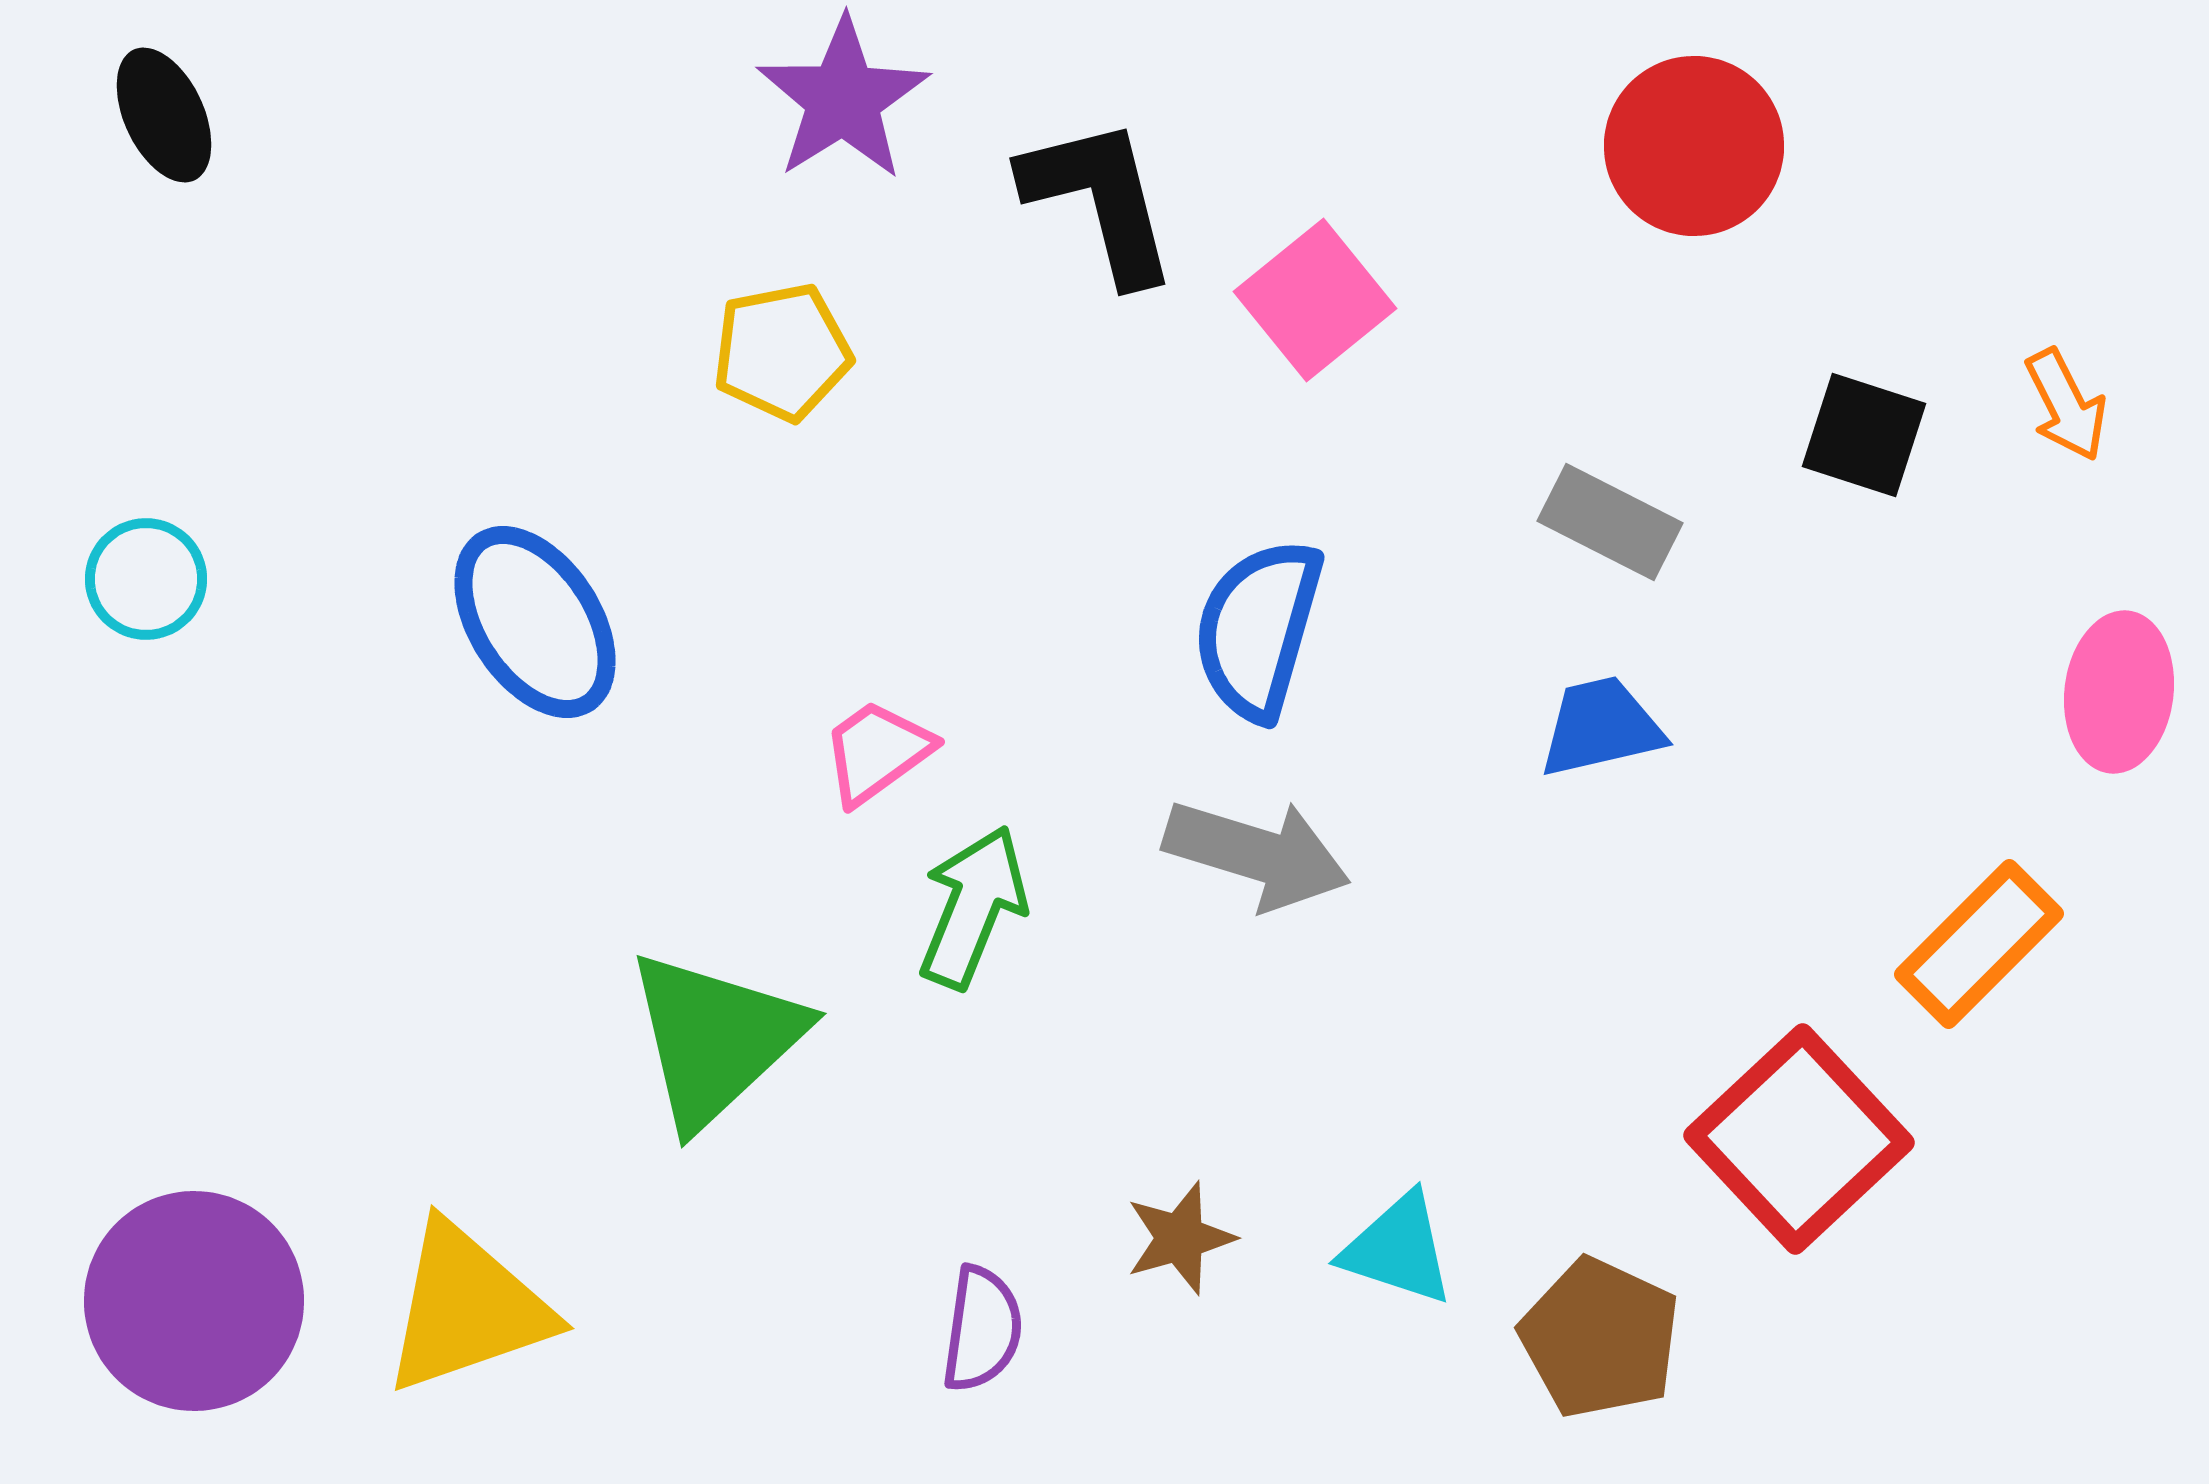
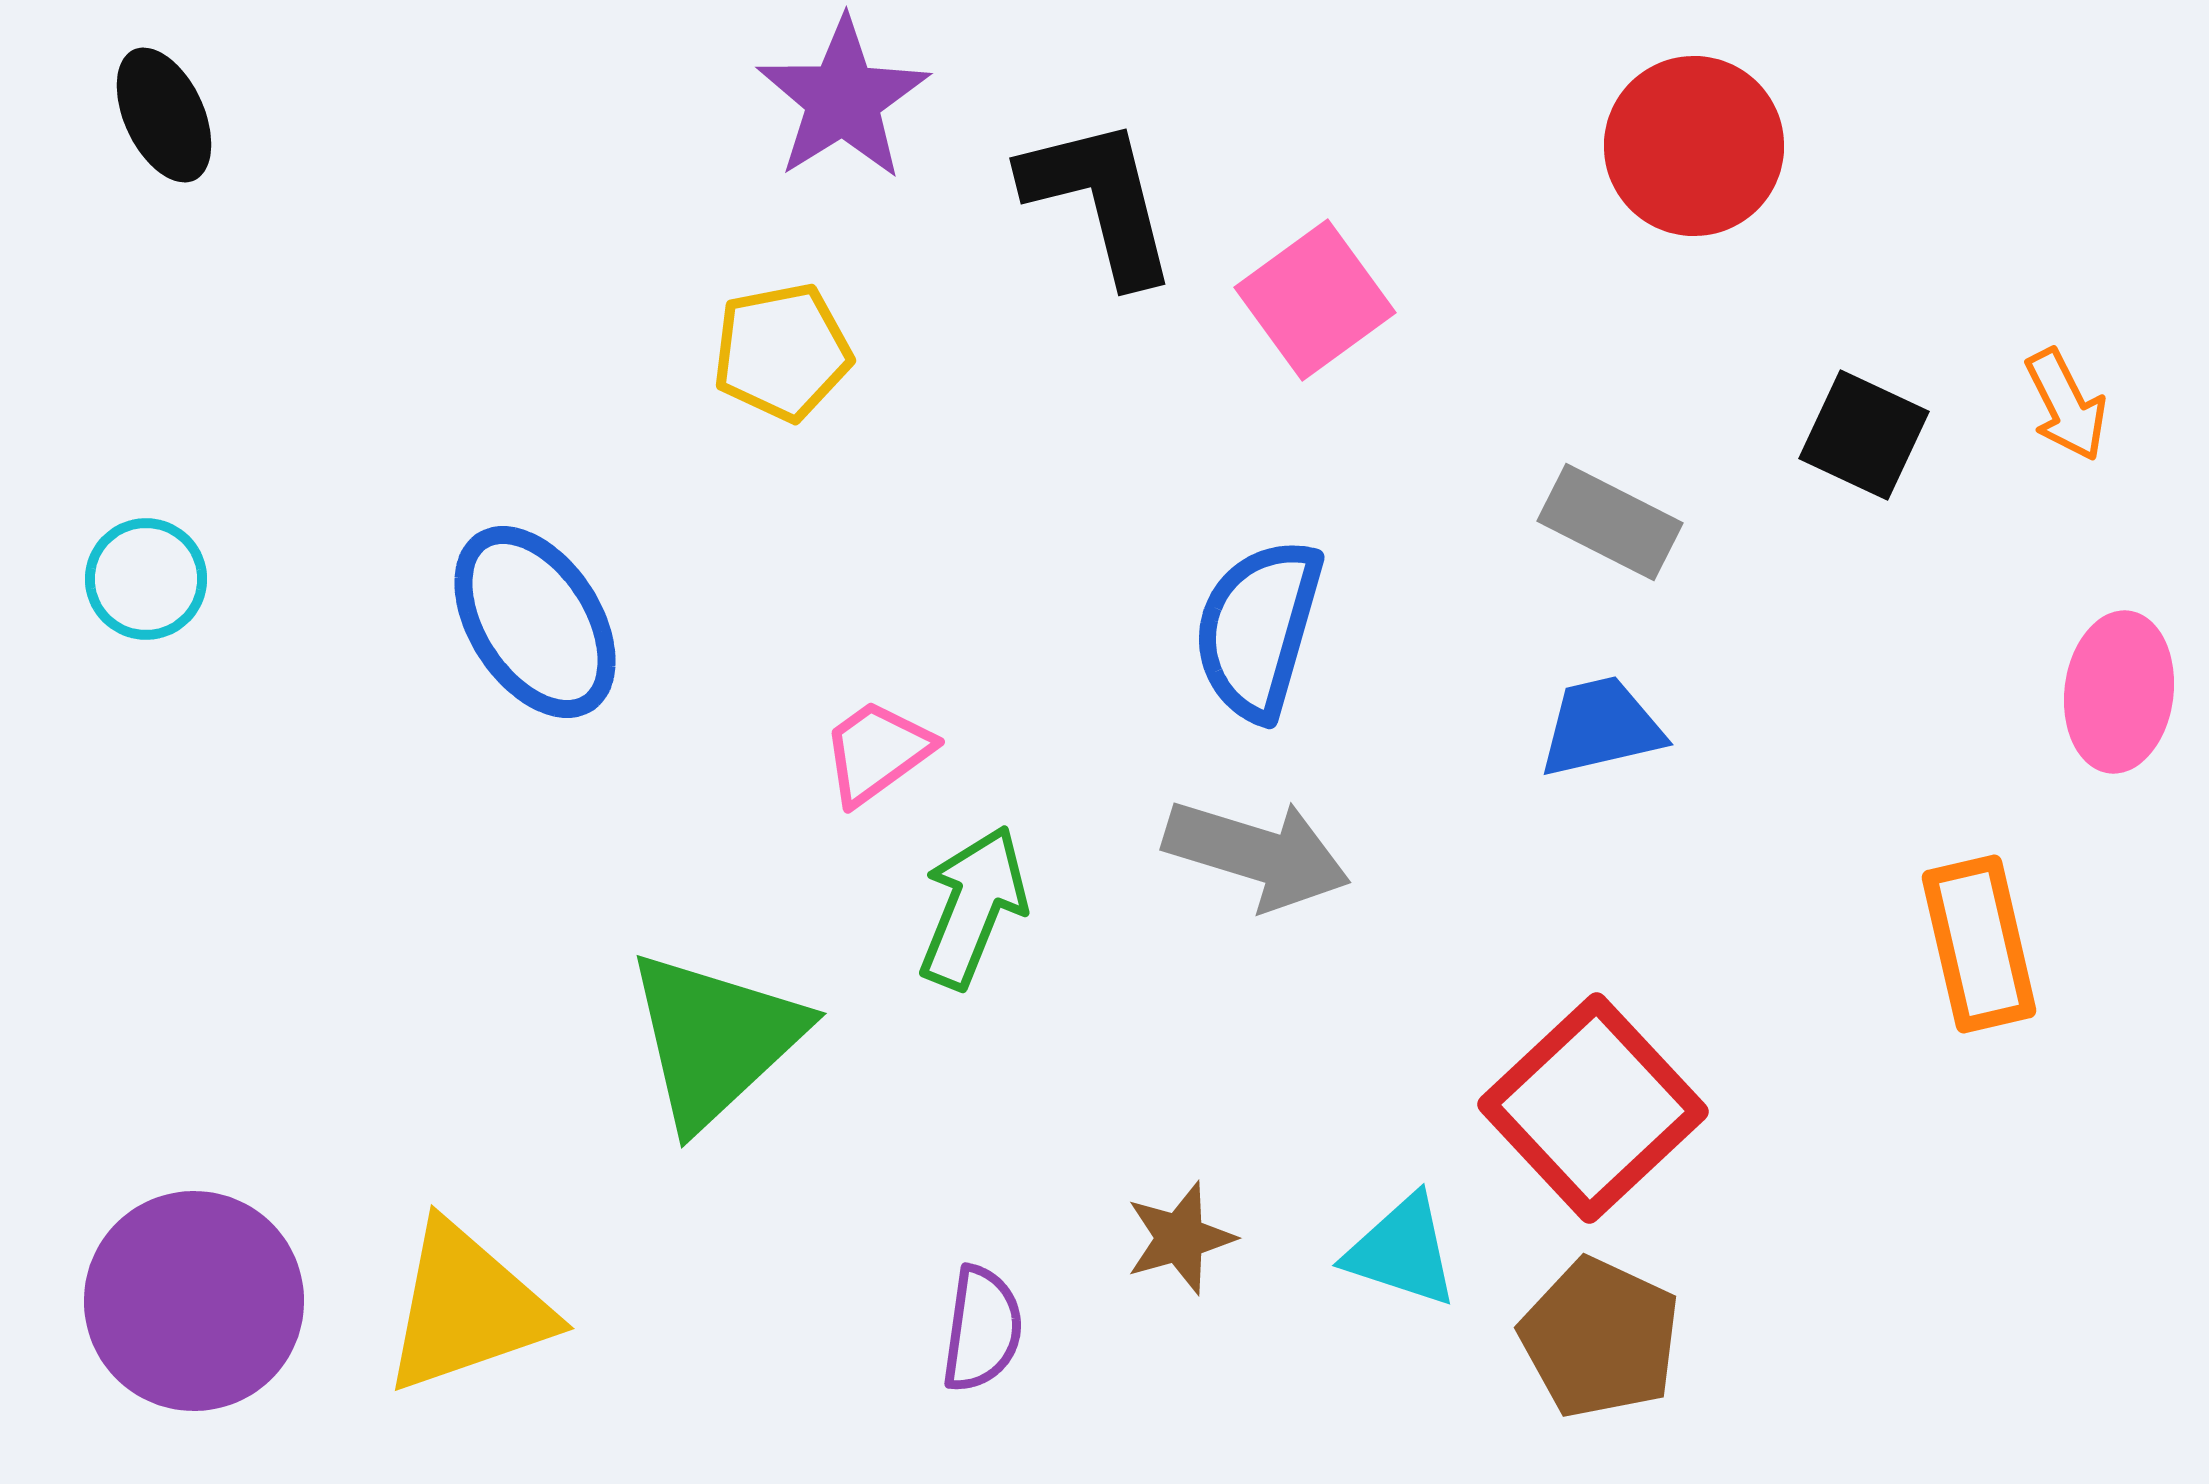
pink square: rotated 3 degrees clockwise
black square: rotated 7 degrees clockwise
orange rectangle: rotated 58 degrees counterclockwise
red square: moved 206 px left, 31 px up
cyan triangle: moved 4 px right, 2 px down
